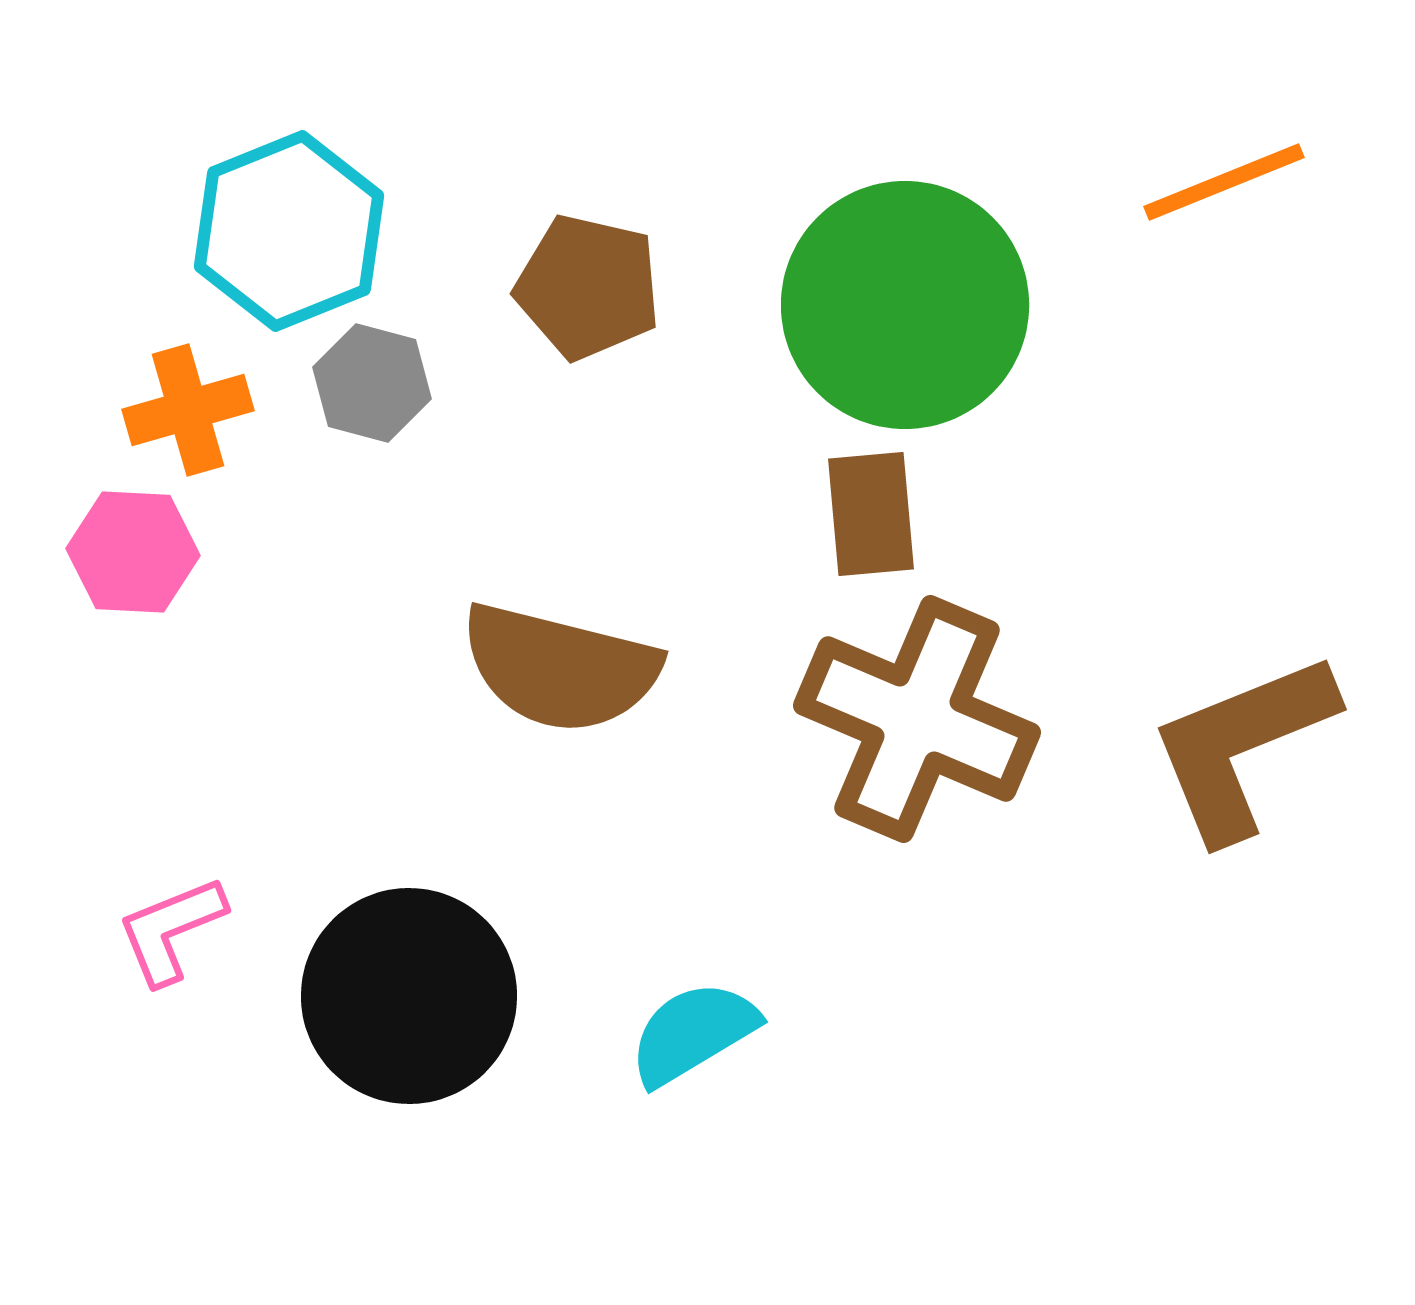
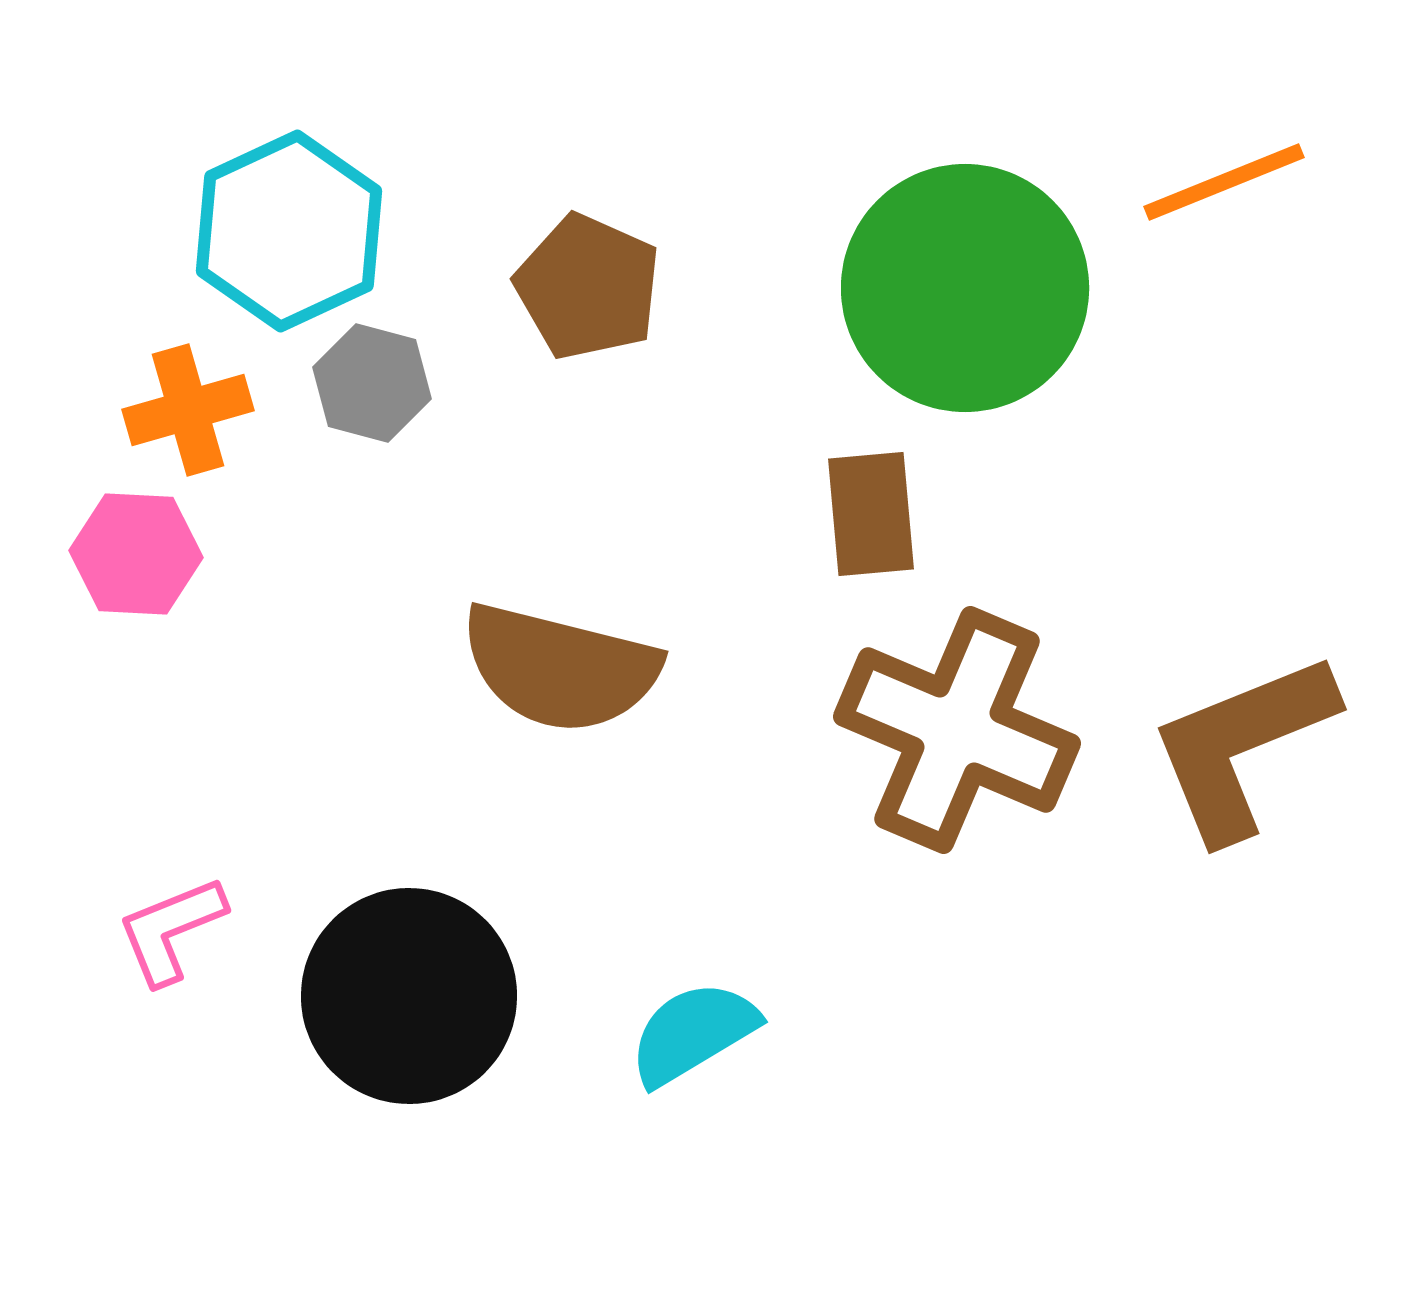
cyan hexagon: rotated 3 degrees counterclockwise
brown pentagon: rotated 11 degrees clockwise
green circle: moved 60 px right, 17 px up
pink hexagon: moved 3 px right, 2 px down
brown cross: moved 40 px right, 11 px down
